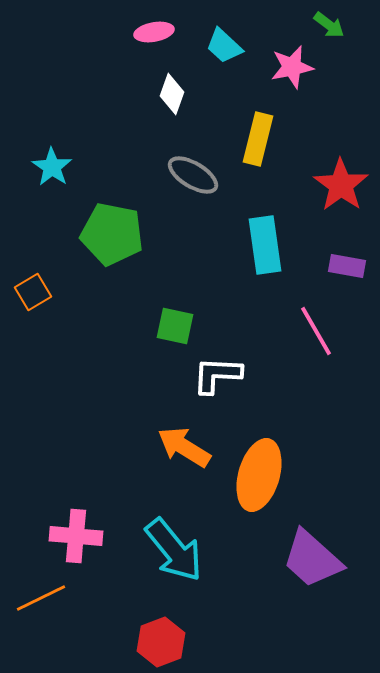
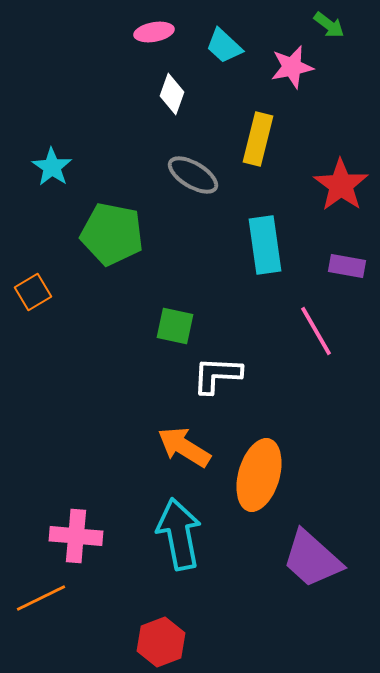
cyan arrow: moved 5 px right, 16 px up; rotated 152 degrees counterclockwise
